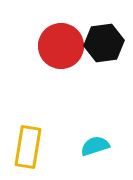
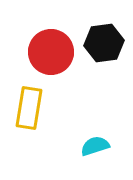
red circle: moved 10 px left, 6 px down
yellow rectangle: moved 1 px right, 39 px up
